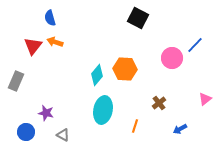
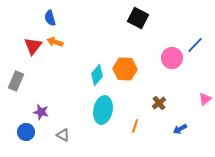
purple star: moved 5 px left, 1 px up
